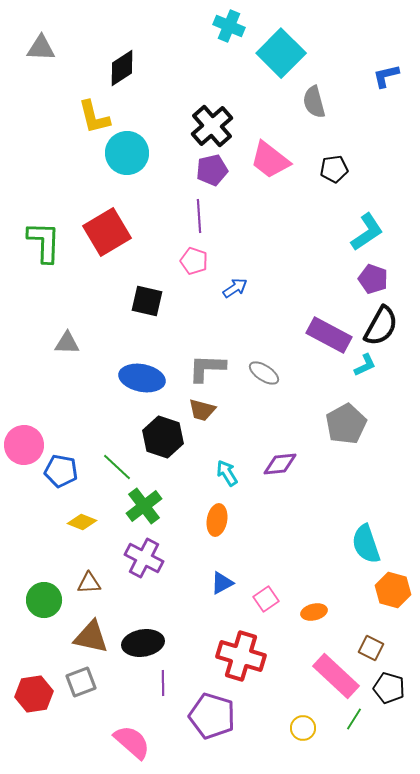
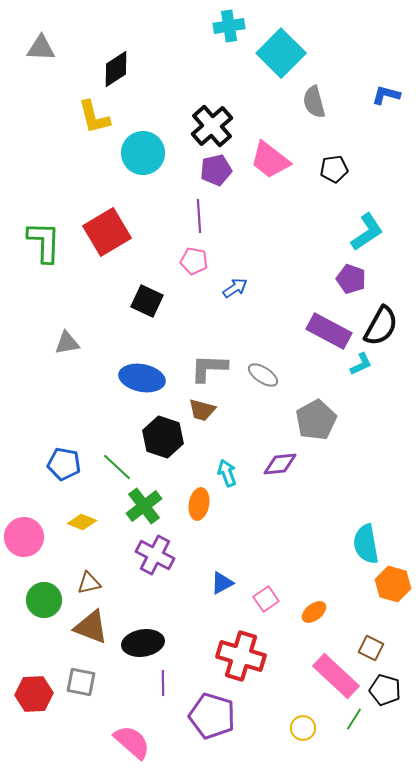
cyan cross at (229, 26): rotated 32 degrees counterclockwise
black diamond at (122, 68): moved 6 px left, 1 px down
blue L-shape at (386, 76): moved 19 px down; rotated 28 degrees clockwise
cyan circle at (127, 153): moved 16 px right
purple pentagon at (212, 170): moved 4 px right
pink pentagon at (194, 261): rotated 8 degrees counterclockwise
purple pentagon at (373, 279): moved 22 px left
black square at (147, 301): rotated 12 degrees clockwise
purple rectangle at (329, 335): moved 4 px up
gray triangle at (67, 343): rotated 12 degrees counterclockwise
cyan L-shape at (365, 365): moved 4 px left, 1 px up
gray L-shape at (207, 368): moved 2 px right
gray ellipse at (264, 373): moved 1 px left, 2 px down
gray pentagon at (346, 424): moved 30 px left, 4 px up
pink circle at (24, 445): moved 92 px down
blue pentagon at (61, 471): moved 3 px right, 7 px up
cyan arrow at (227, 473): rotated 12 degrees clockwise
orange ellipse at (217, 520): moved 18 px left, 16 px up
cyan semicircle at (366, 544): rotated 9 degrees clockwise
purple cross at (144, 558): moved 11 px right, 3 px up
brown triangle at (89, 583): rotated 10 degrees counterclockwise
orange hexagon at (393, 590): moved 6 px up
orange ellipse at (314, 612): rotated 25 degrees counterclockwise
brown triangle at (91, 637): moved 10 px up; rotated 9 degrees clockwise
gray square at (81, 682): rotated 32 degrees clockwise
black pentagon at (389, 688): moved 4 px left, 2 px down
red hexagon at (34, 694): rotated 6 degrees clockwise
